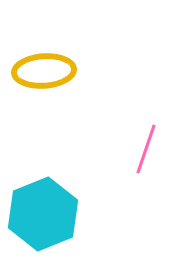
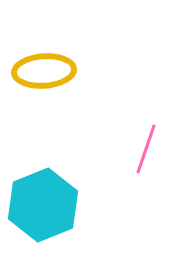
cyan hexagon: moved 9 px up
